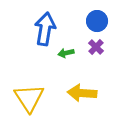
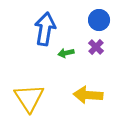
blue circle: moved 2 px right, 1 px up
yellow arrow: moved 6 px right, 2 px down
